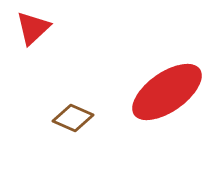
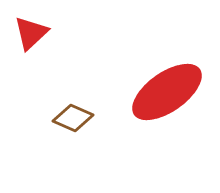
red triangle: moved 2 px left, 5 px down
